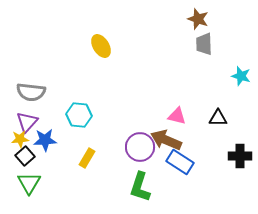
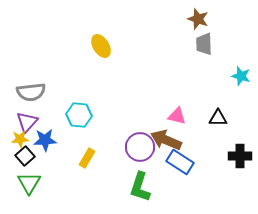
gray semicircle: rotated 12 degrees counterclockwise
